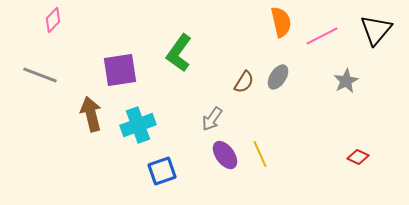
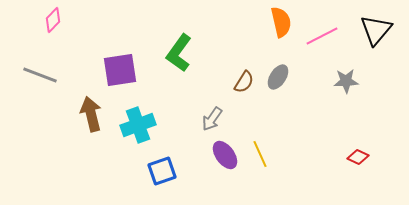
gray star: rotated 25 degrees clockwise
